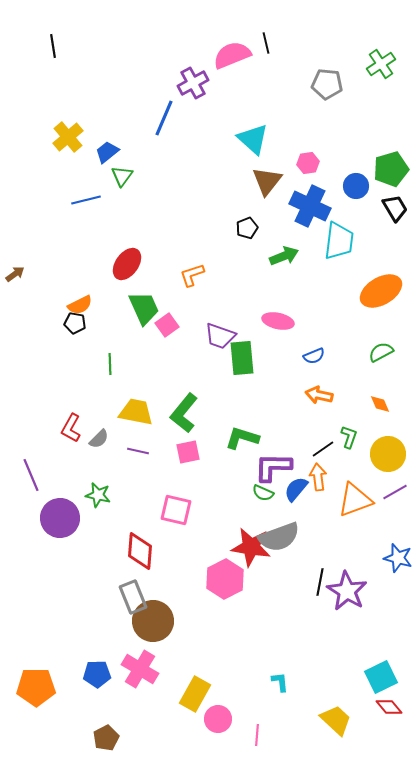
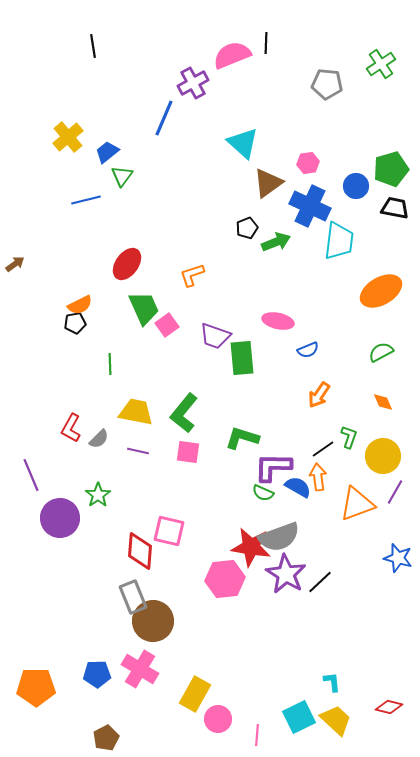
black line at (266, 43): rotated 15 degrees clockwise
black line at (53, 46): moved 40 px right
cyan triangle at (253, 139): moved 10 px left, 4 px down
brown triangle at (267, 181): moved 1 px right, 2 px down; rotated 16 degrees clockwise
black trapezoid at (395, 208): rotated 48 degrees counterclockwise
green arrow at (284, 256): moved 8 px left, 14 px up
brown arrow at (15, 274): moved 10 px up
black pentagon at (75, 323): rotated 20 degrees counterclockwise
purple trapezoid at (220, 336): moved 5 px left
blue semicircle at (314, 356): moved 6 px left, 6 px up
orange arrow at (319, 395): rotated 68 degrees counterclockwise
orange diamond at (380, 404): moved 3 px right, 2 px up
pink square at (188, 452): rotated 20 degrees clockwise
yellow circle at (388, 454): moved 5 px left, 2 px down
blue semicircle at (296, 489): moved 2 px right, 2 px up; rotated 80 degrees clockwise
purple line at (395, 492): rotated 30 degrees counterclockwise
green star at (98, 495): rotated 25 degrees clockwise
orange triangle at (355, 500): moved 2 px right, 4 px down
pink square at (176, 510): moved 7 px left, 21 px down
pink hexagon at (225, 579): rotated 21 degrees clockwise
black line at (320, 582): rotated 36 degrees clockwise
purple star at (347, 591): moved 61 px left, 17 px up
cyan square at (381, 677): moved 82 px left, 40 px down
cyan L-shape at (280, 682): moved 52 px right
red diamond at (389, 707): rotated 36 degrees counterclockwise
